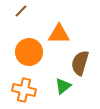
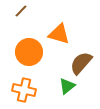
orange triangle: rotated 15 degrees clockwise
brown semicircle: moved 1 px right; rotated 25 degrees clockwise
green triangle: moved 4 px right
